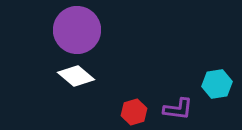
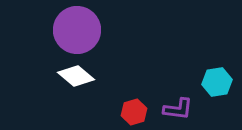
cyan hexagon: moved 2 px up
